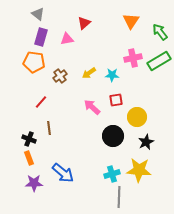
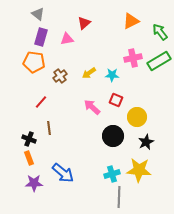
orange triangle: rotated 30 degrees clockwise
red square: rotated 32 degrees clockwise
